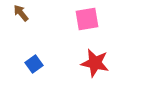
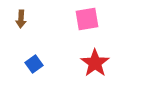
brown arrow: moved 6 px down; rotated 138 degrees counterclockwise
red star: rotated 24 degrees clockwise
